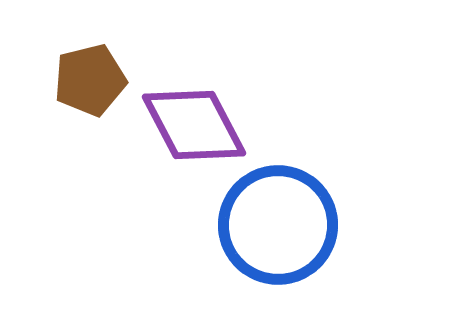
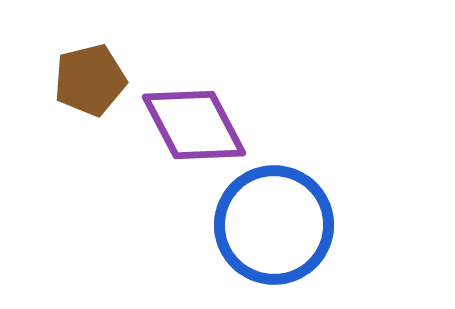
blue circle: moved 4 px left
